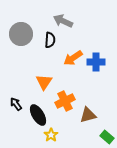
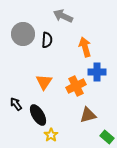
gray arrow: moved 5 px up
gray circle: moved 2 px right
black semicircle: moved 3 px left
orange arrow: moved 12 px right, 11 px up; rotated 108 degrees clockwise
blue cross: moved 1 px right, 10 px down
orange cross: moved 11 px right, 15 px up
